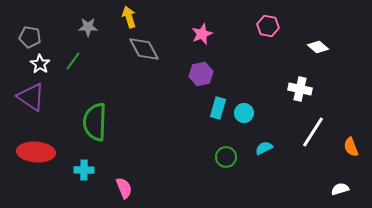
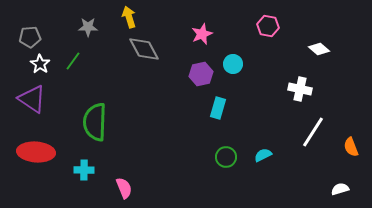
gray pentagon: rotated 15 degrees counterclockwise
white diamond: moved 1 px right, 2 px down
purple triangle: moved 1 px right, 2 px down
cyan circle: moved 11 px left, 49 px up
cyan semicircle: moved 1 px left, 7 px down
